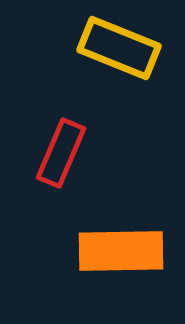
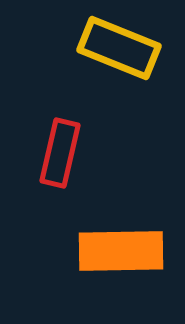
red rectangle: moved 1 px left; rotated 10 degrees counterclockwise
